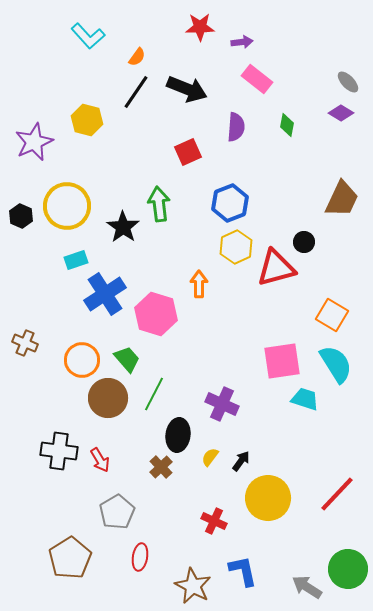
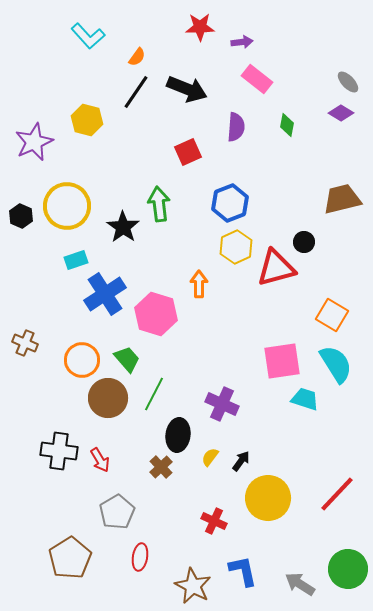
brown trapezoid at (342, 199): rotated 129 degrees counterclockwise
gray arrow at (307, 587): moved 7 px left, 3 px up
